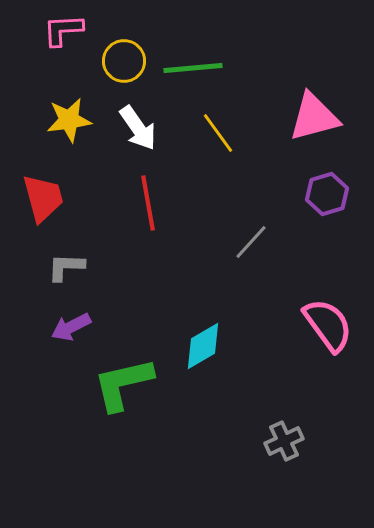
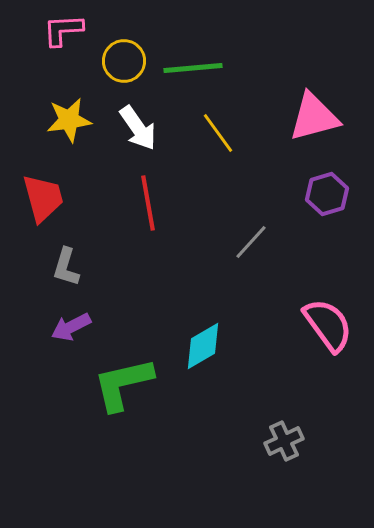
gray L-shape: rotated 75 degrees counterclockwise
